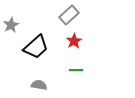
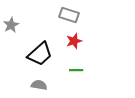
gray rectangle: rotated 60 degrees clockwise
red star: rotated 14 degrees clockwise
black trapezoid: moved 4 px right, 7 px down
